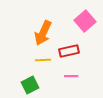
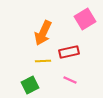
pink square: moved 2 px up; rotated 10 degrees clockwise
red rectangle: moved 1 px down
yellow line: moved 1 px down
pink line: moved 1 px left, 4 px down; rotated 24 degrees clockwise
